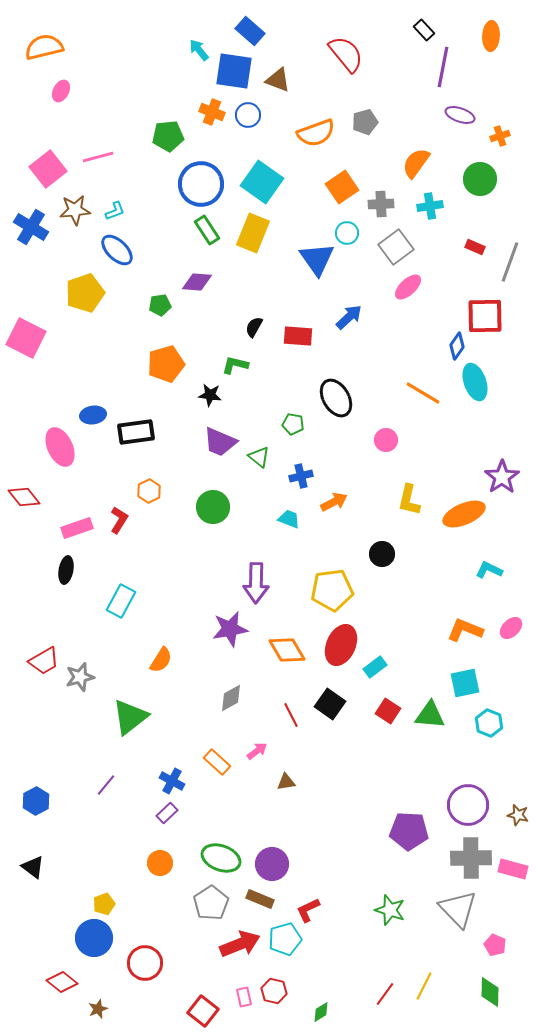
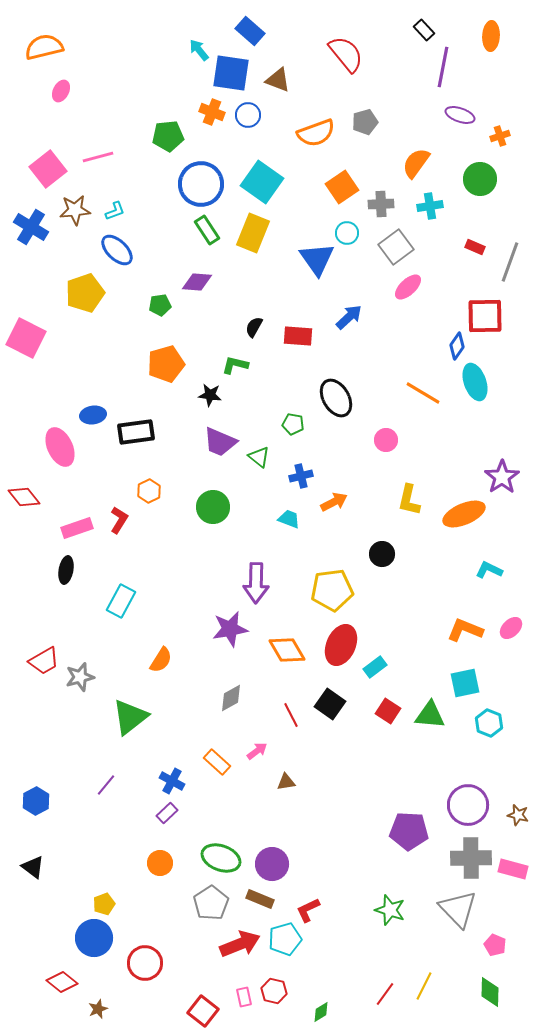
blue square at (234, 71): moved 3 px left, 2 px down
